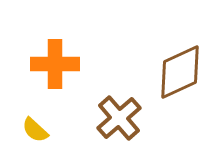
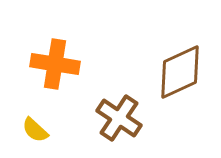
orange cross: rotated 9 degrees clockwise
brown cross: rotated 15 degrees counterclockwise
